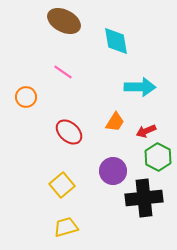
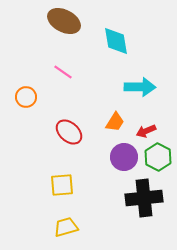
purple circle: moved 11 px right, 14 px up
yellow square: rotated 35 degrees clockwise
